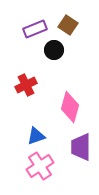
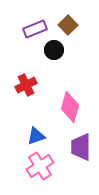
brown square: rotated 12 degrees clockwise
